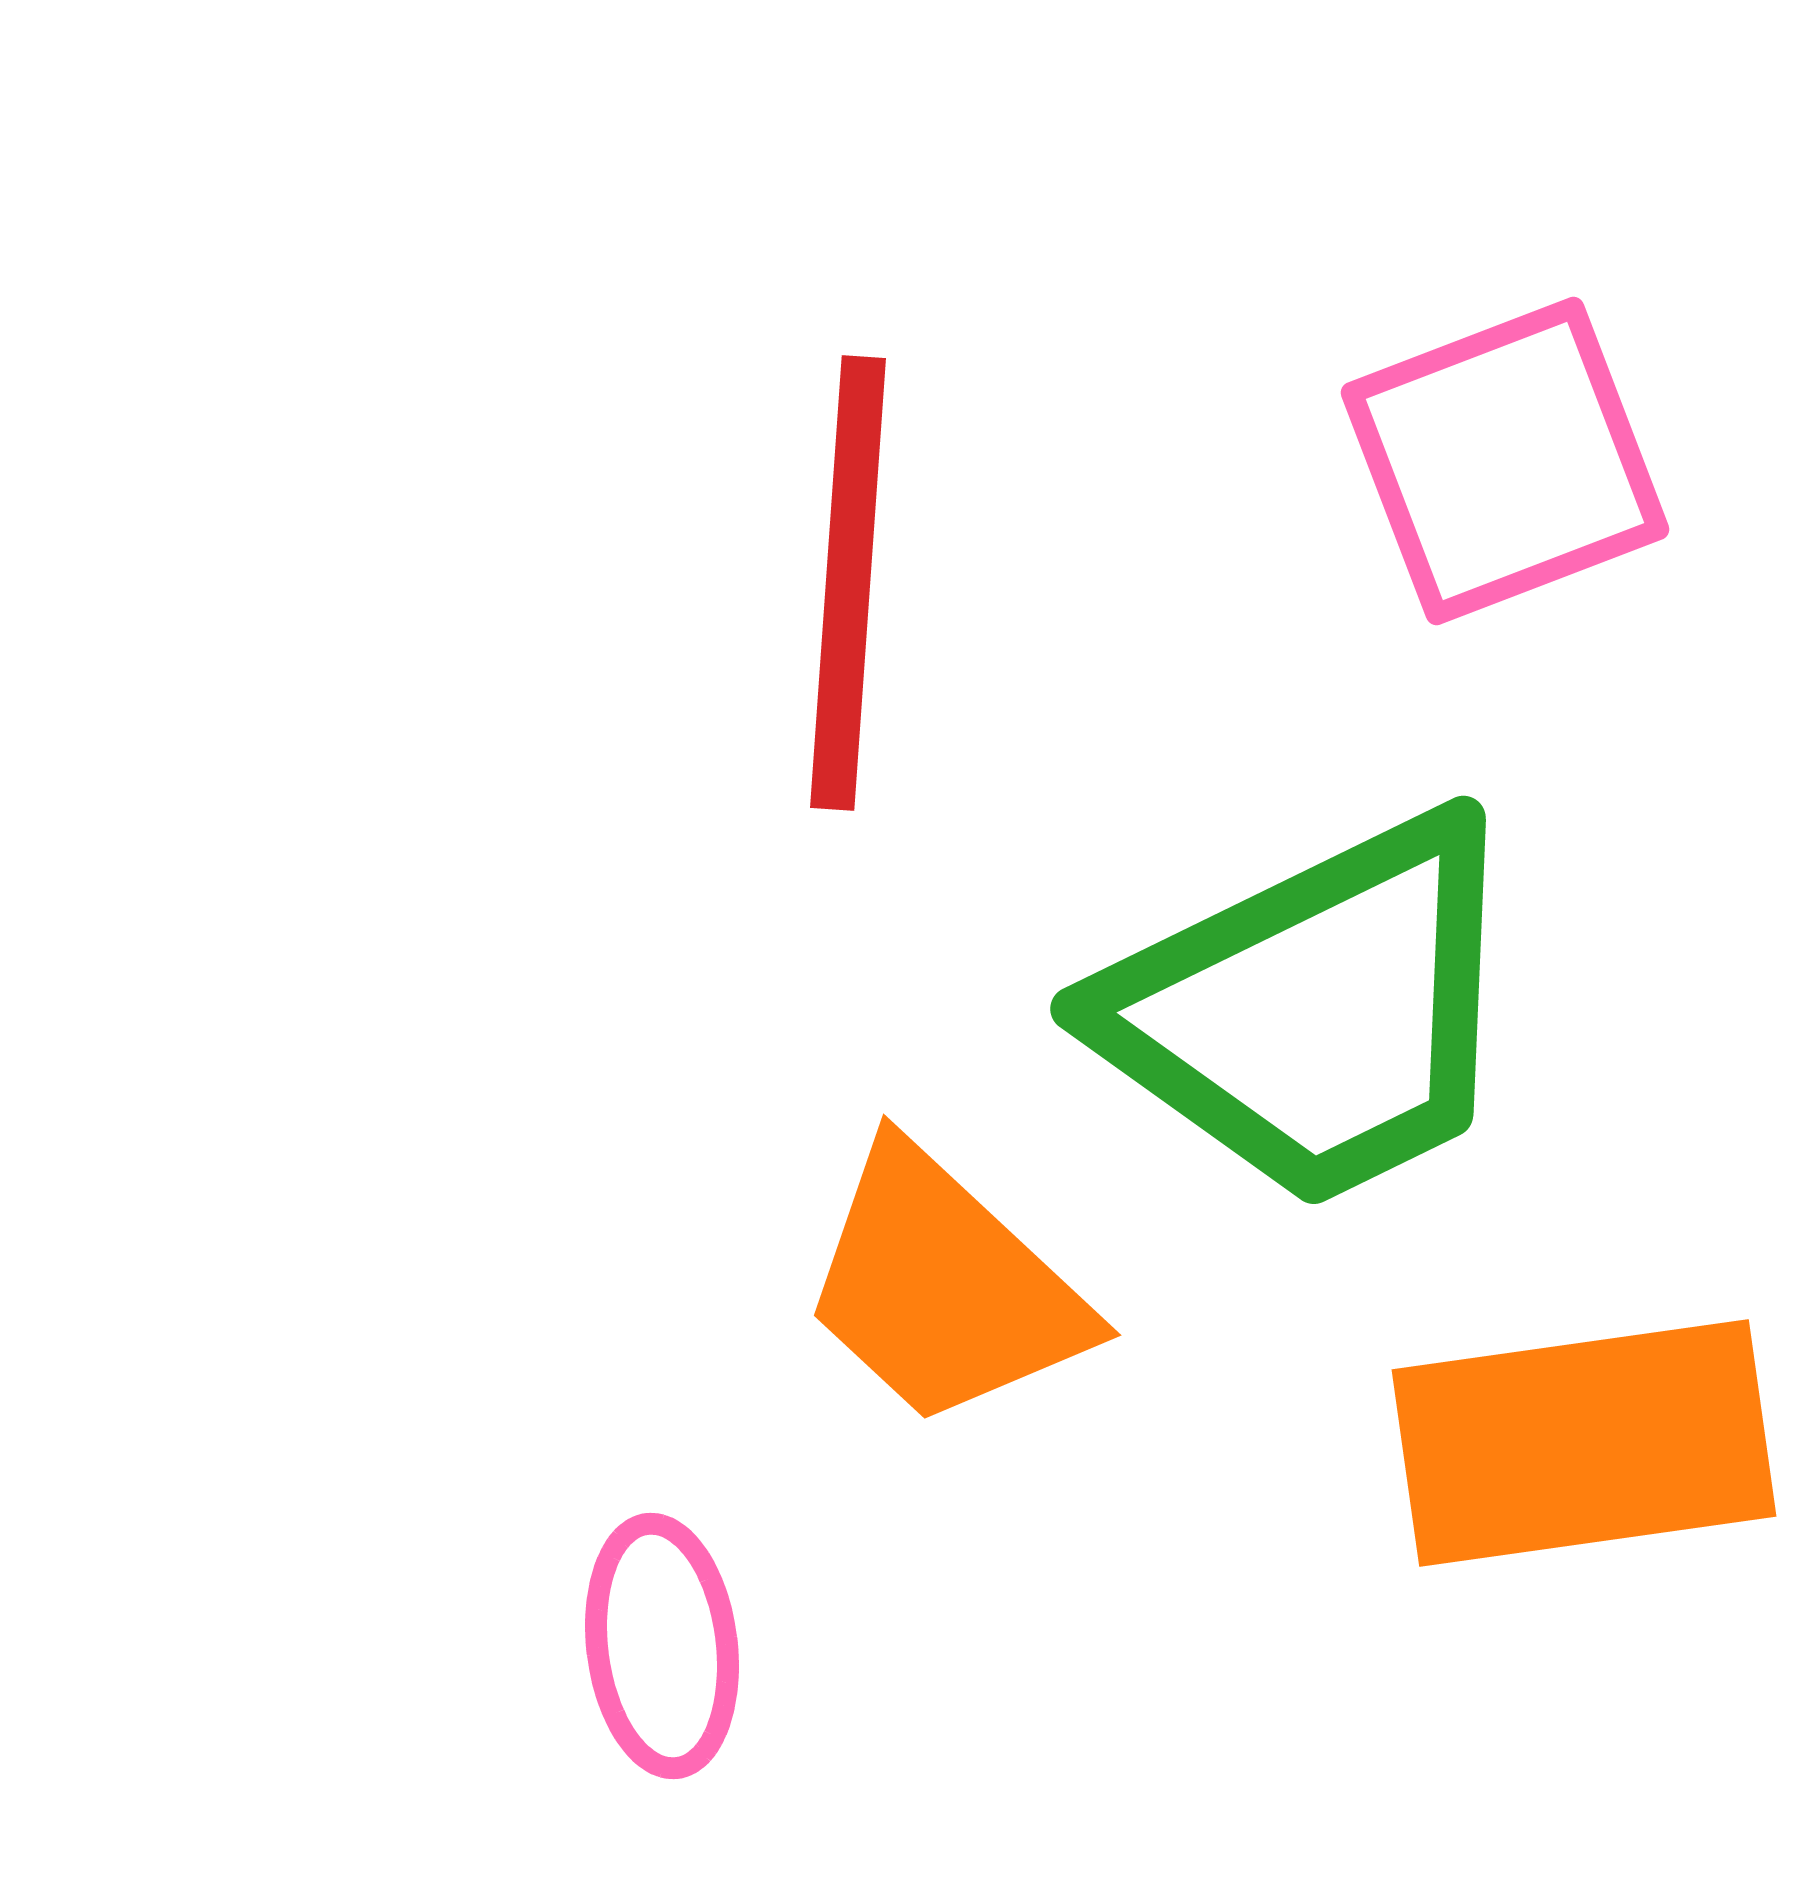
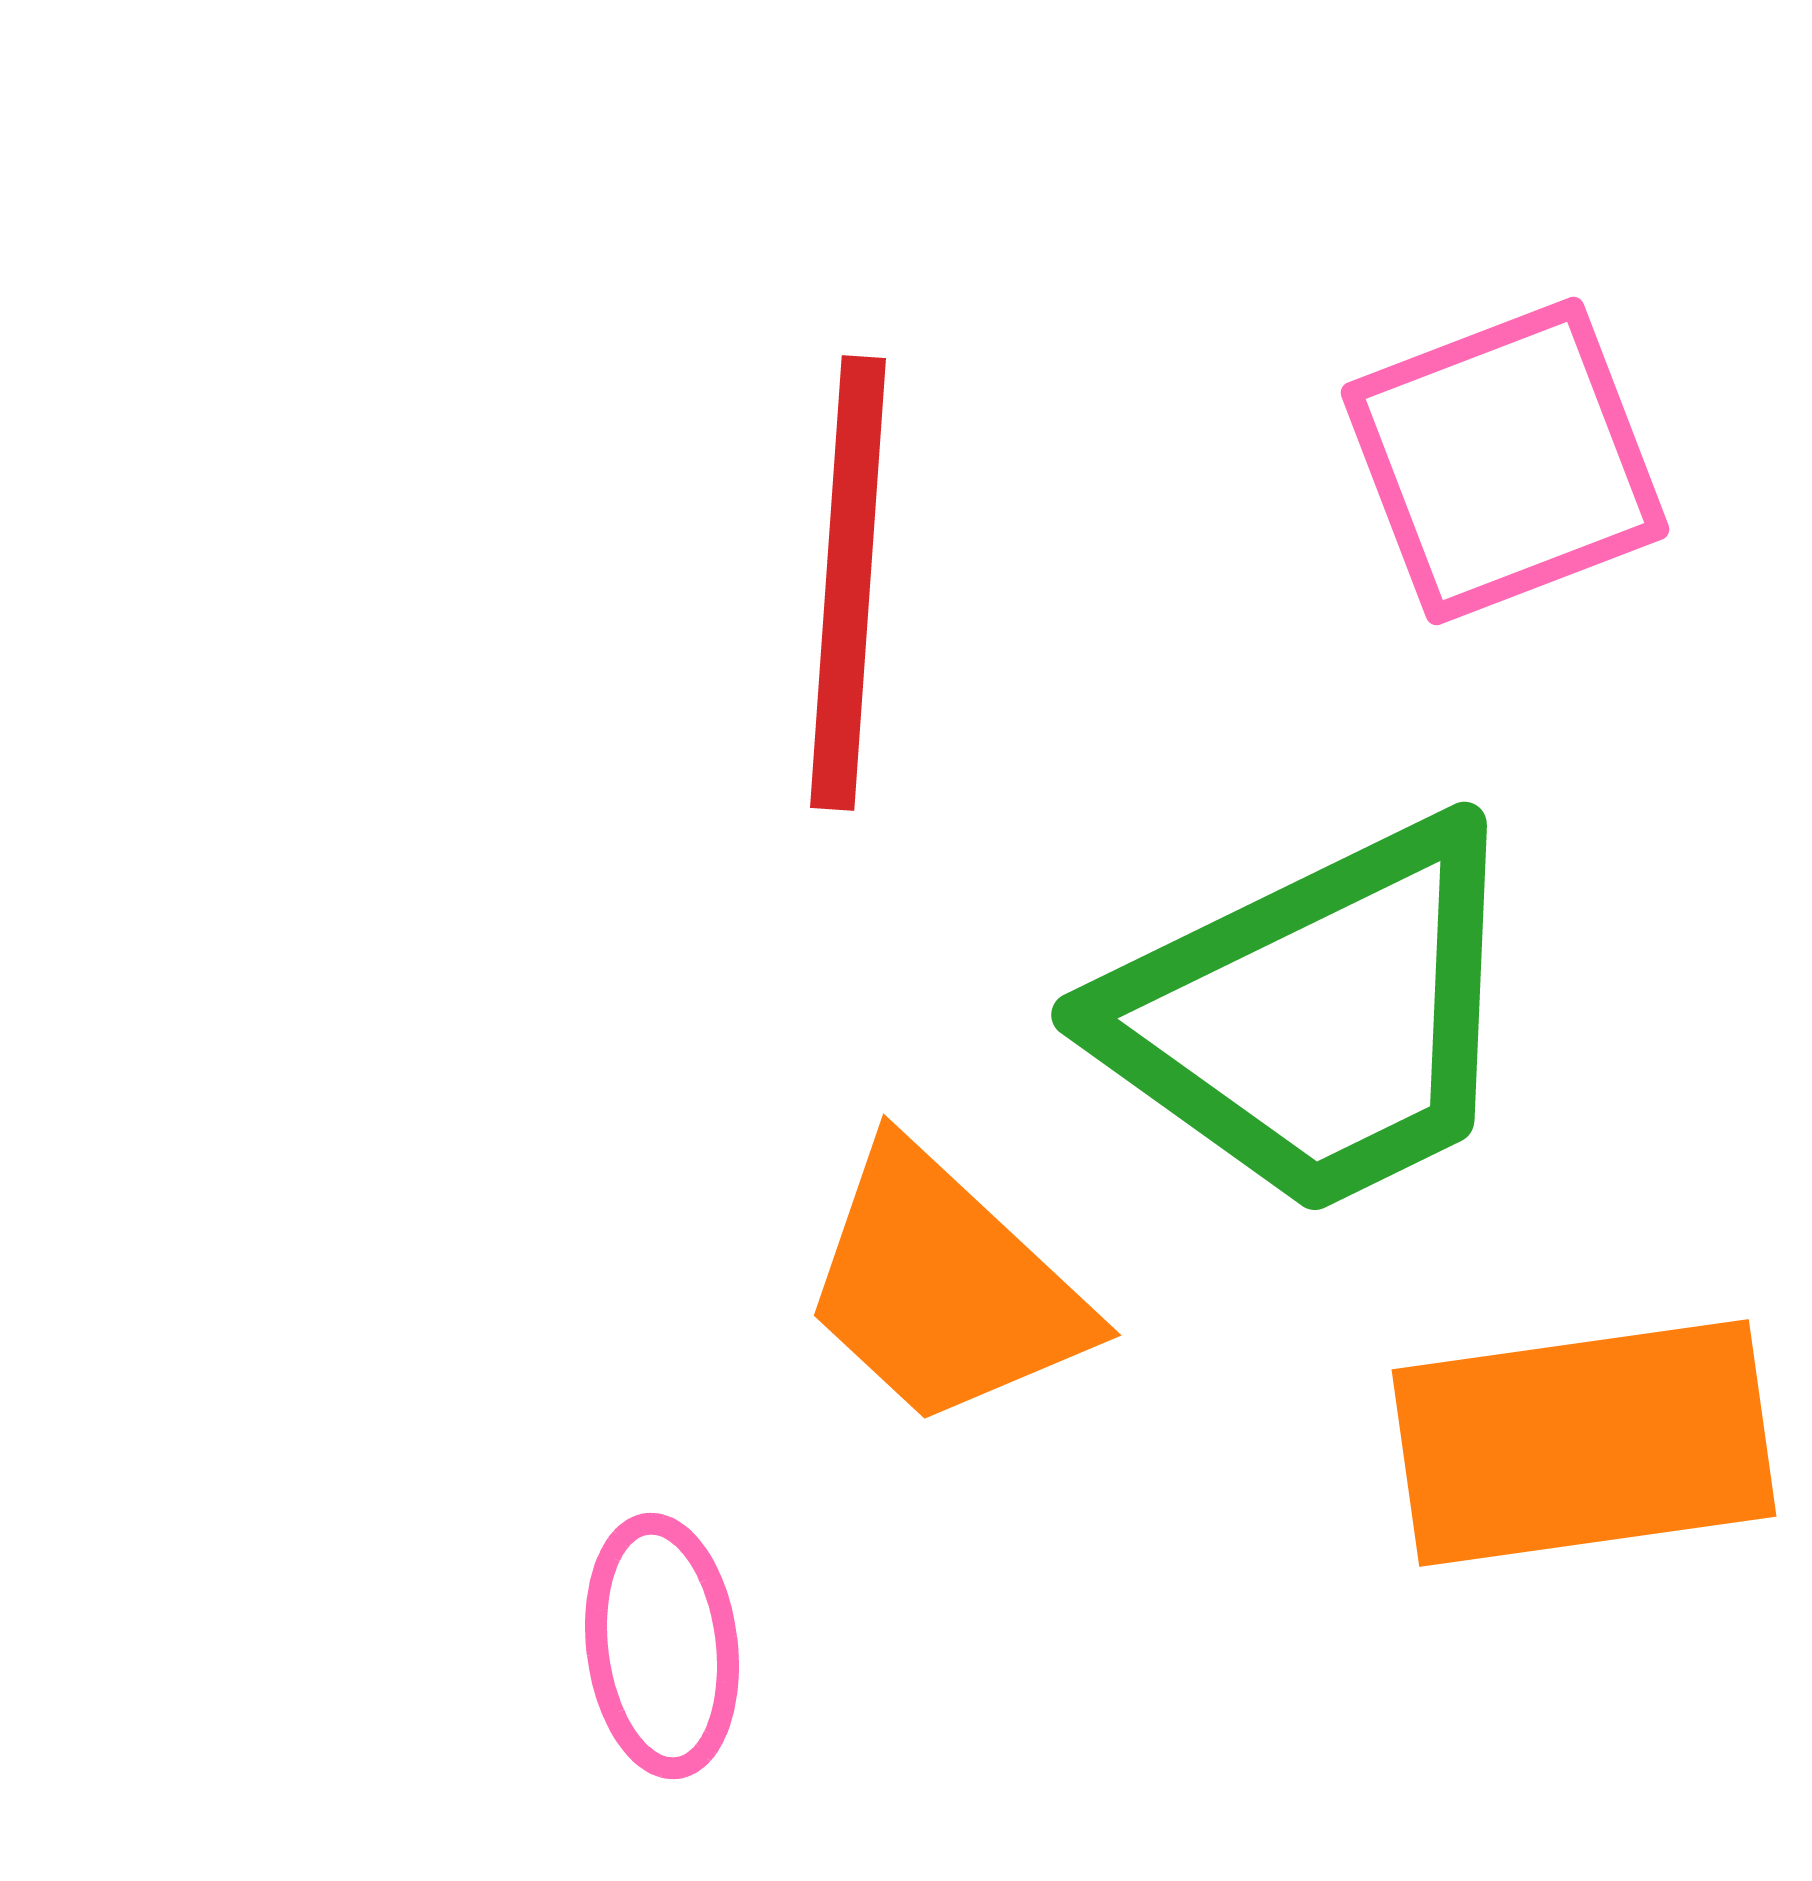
green trapezoid: moved 1 px right, 6 px down
